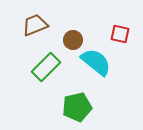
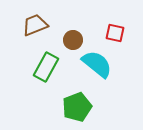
red square: moved 5 px left, 1 px up
cyan semicircle: moved 1 px right, 2 px down
green rectangle: rotated 16 degrees counterclockwise
green pentagon: rotated 8 degrees counterclockwise
